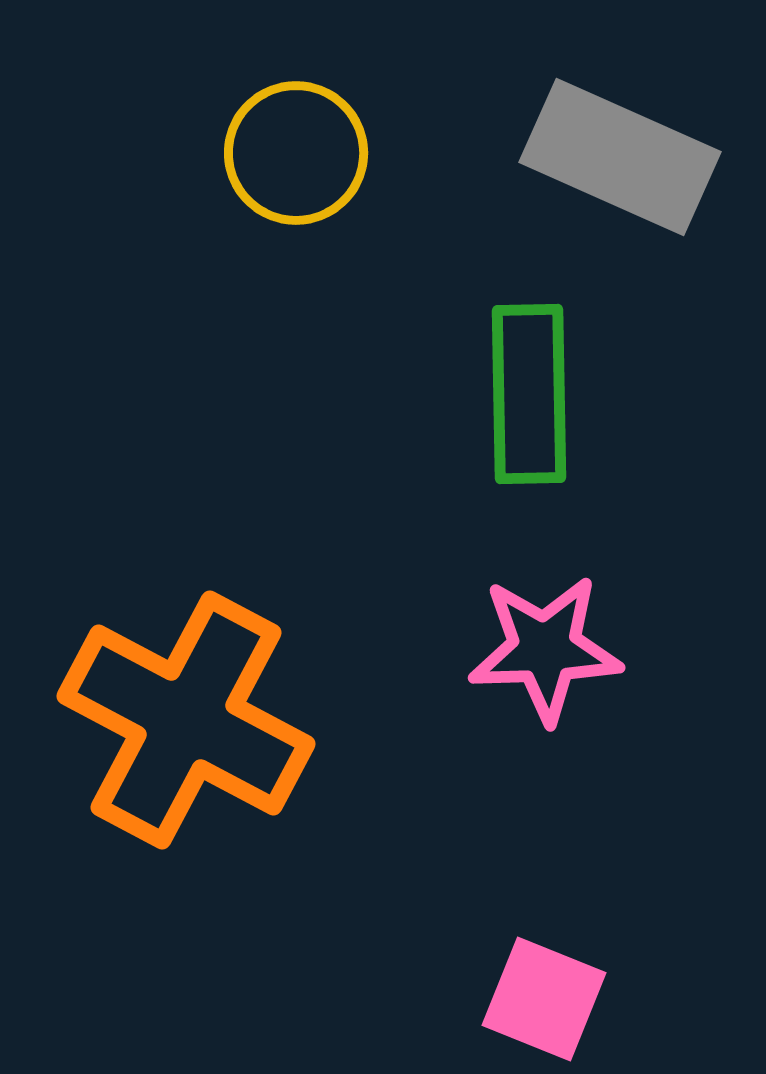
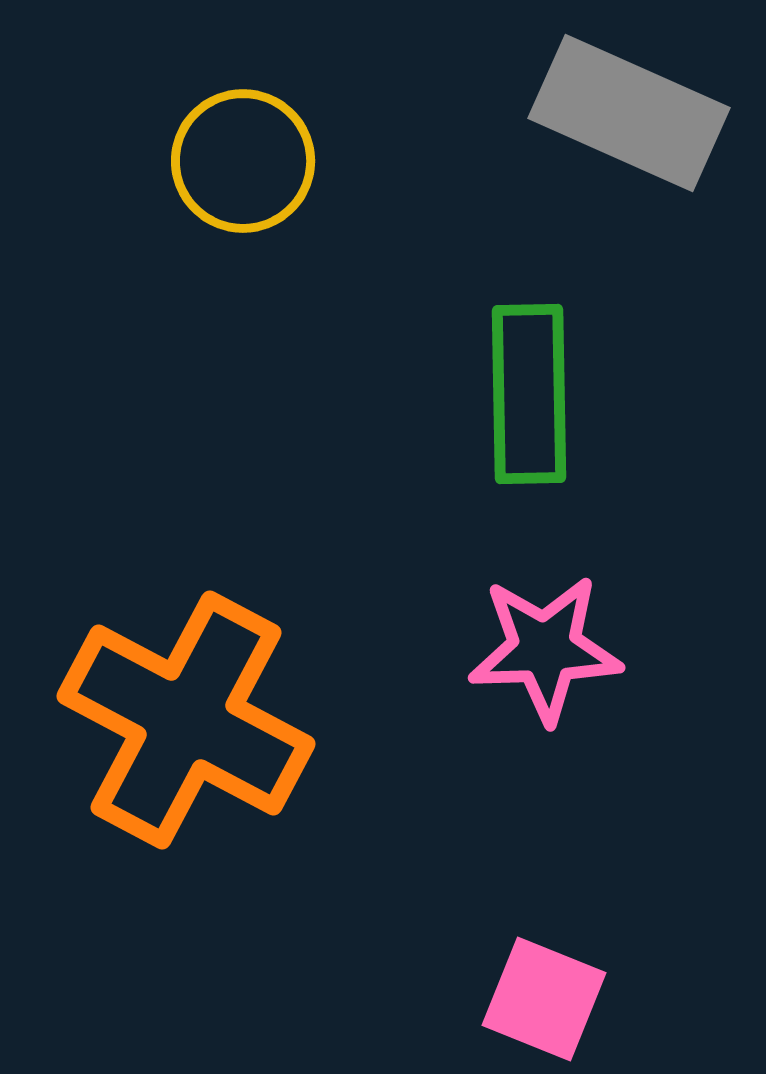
yellow circle: moved 53 px left, 8 px down
gray rectangle: moved 9 px right, 44 px up
